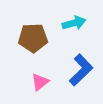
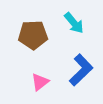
cyan arrow: rotated 65 degrees clockwise
brown pentagon: moved 3 px up
